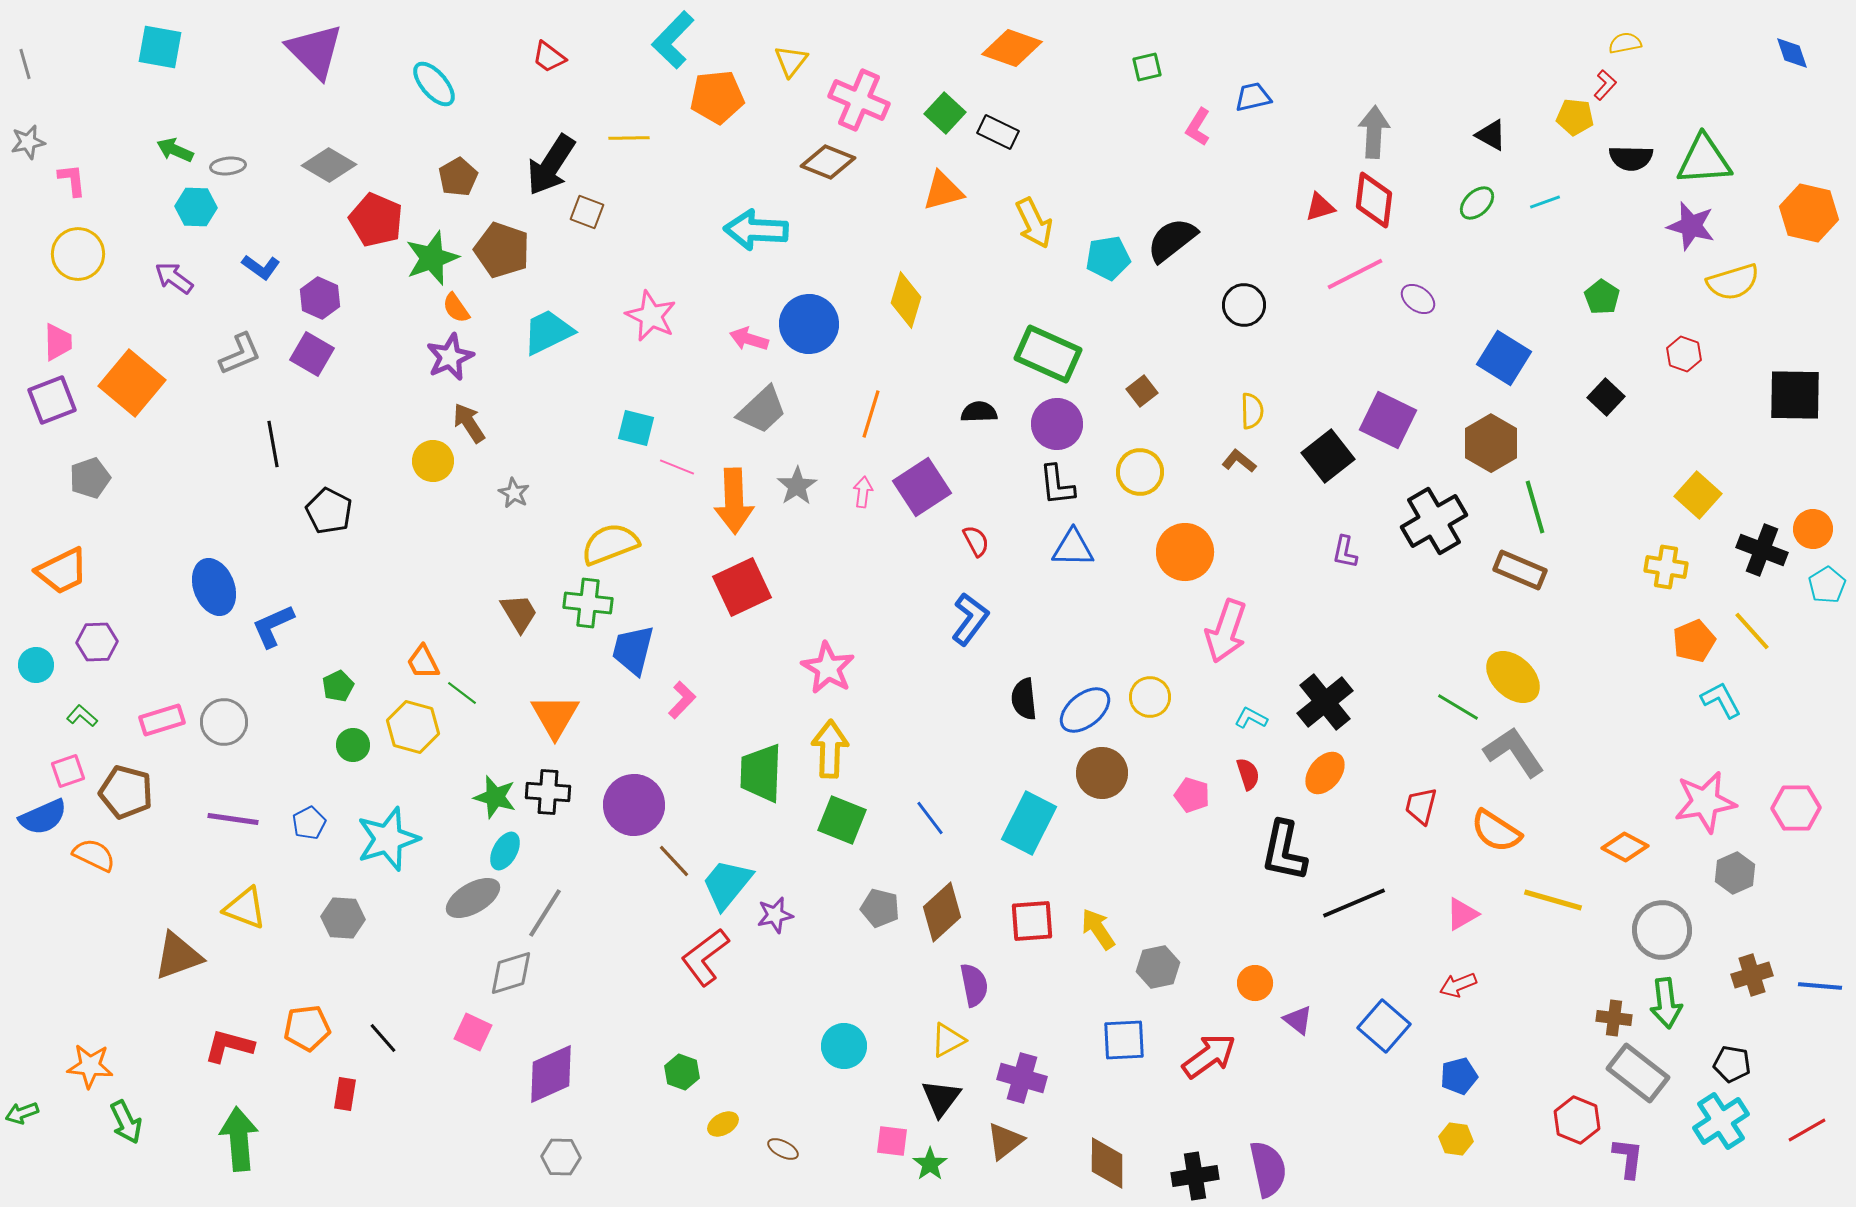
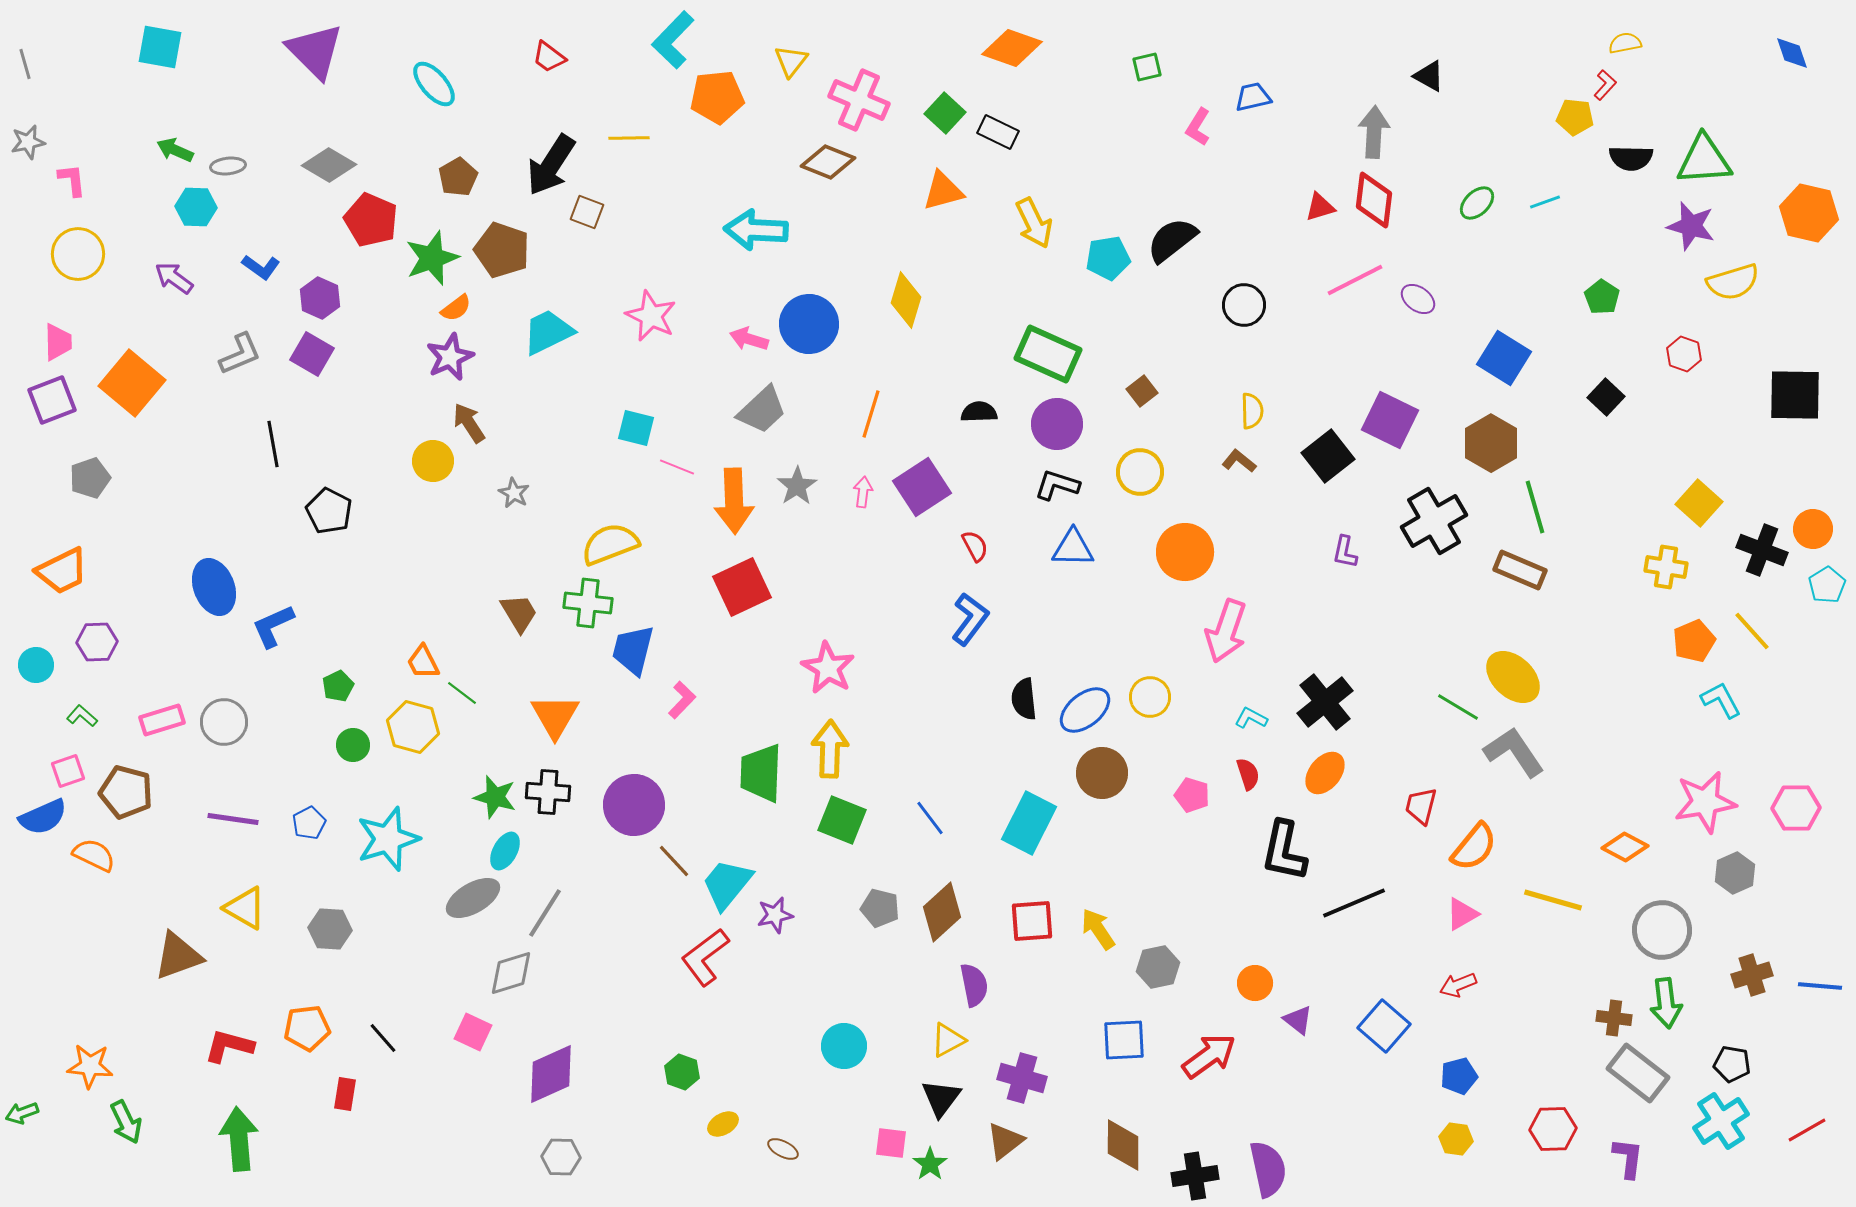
black triangle at (1491, 135): moved 62 px left, 59 px up
red pentagon at (376, 220): moved 5 px left
pink line at (1355, 274): moved 6 px down
orange semicircle at (456, 308): rotated 92 degrees counterclockwise
purple square at (1388, 420): moved 2 px right
black L-shape at (1057, 485): rotated 114 degrees clockwise
yellow square at (1698, 495): moved 1 px right, 8 px down
red semicircle at (976, 541): moved 1 px left, 5 px down
orange semicircle at (1496, 831): moved 22 px left, 16 px down; rotated 84 degrees counterclockwise
yellow triangle at (245, 908): rotated 9 degrees clockwise
gray hexagon at (343, 918): moved 13 px left, 11 px down
red hexagon at (1577, 1120): moved 24 px left, 9 px down; rotated 24 degrees counterclockwise
pink square at (892, 1141): moved 1 px left, 2 px down
brown diamond at (1107, 1163): moved 16 px right, 18 px up
